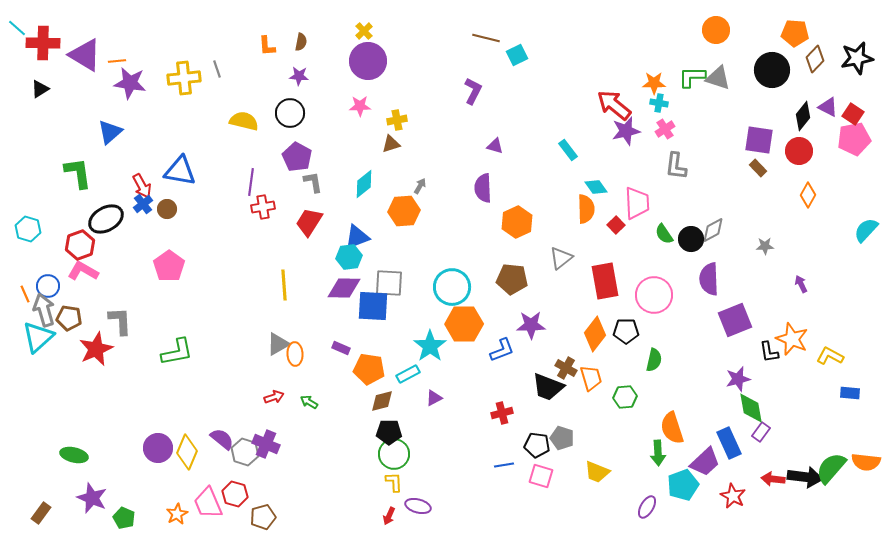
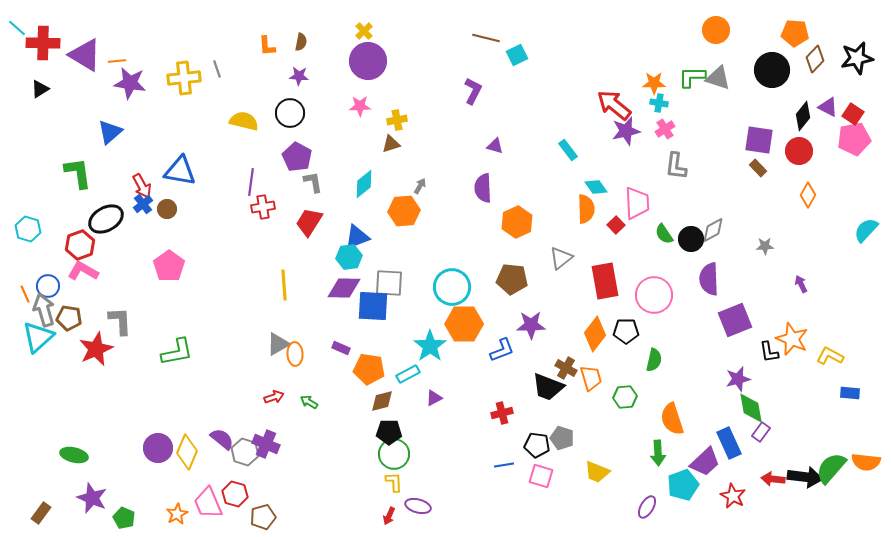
orange semicircle at (672, 428): moved 9 px up
